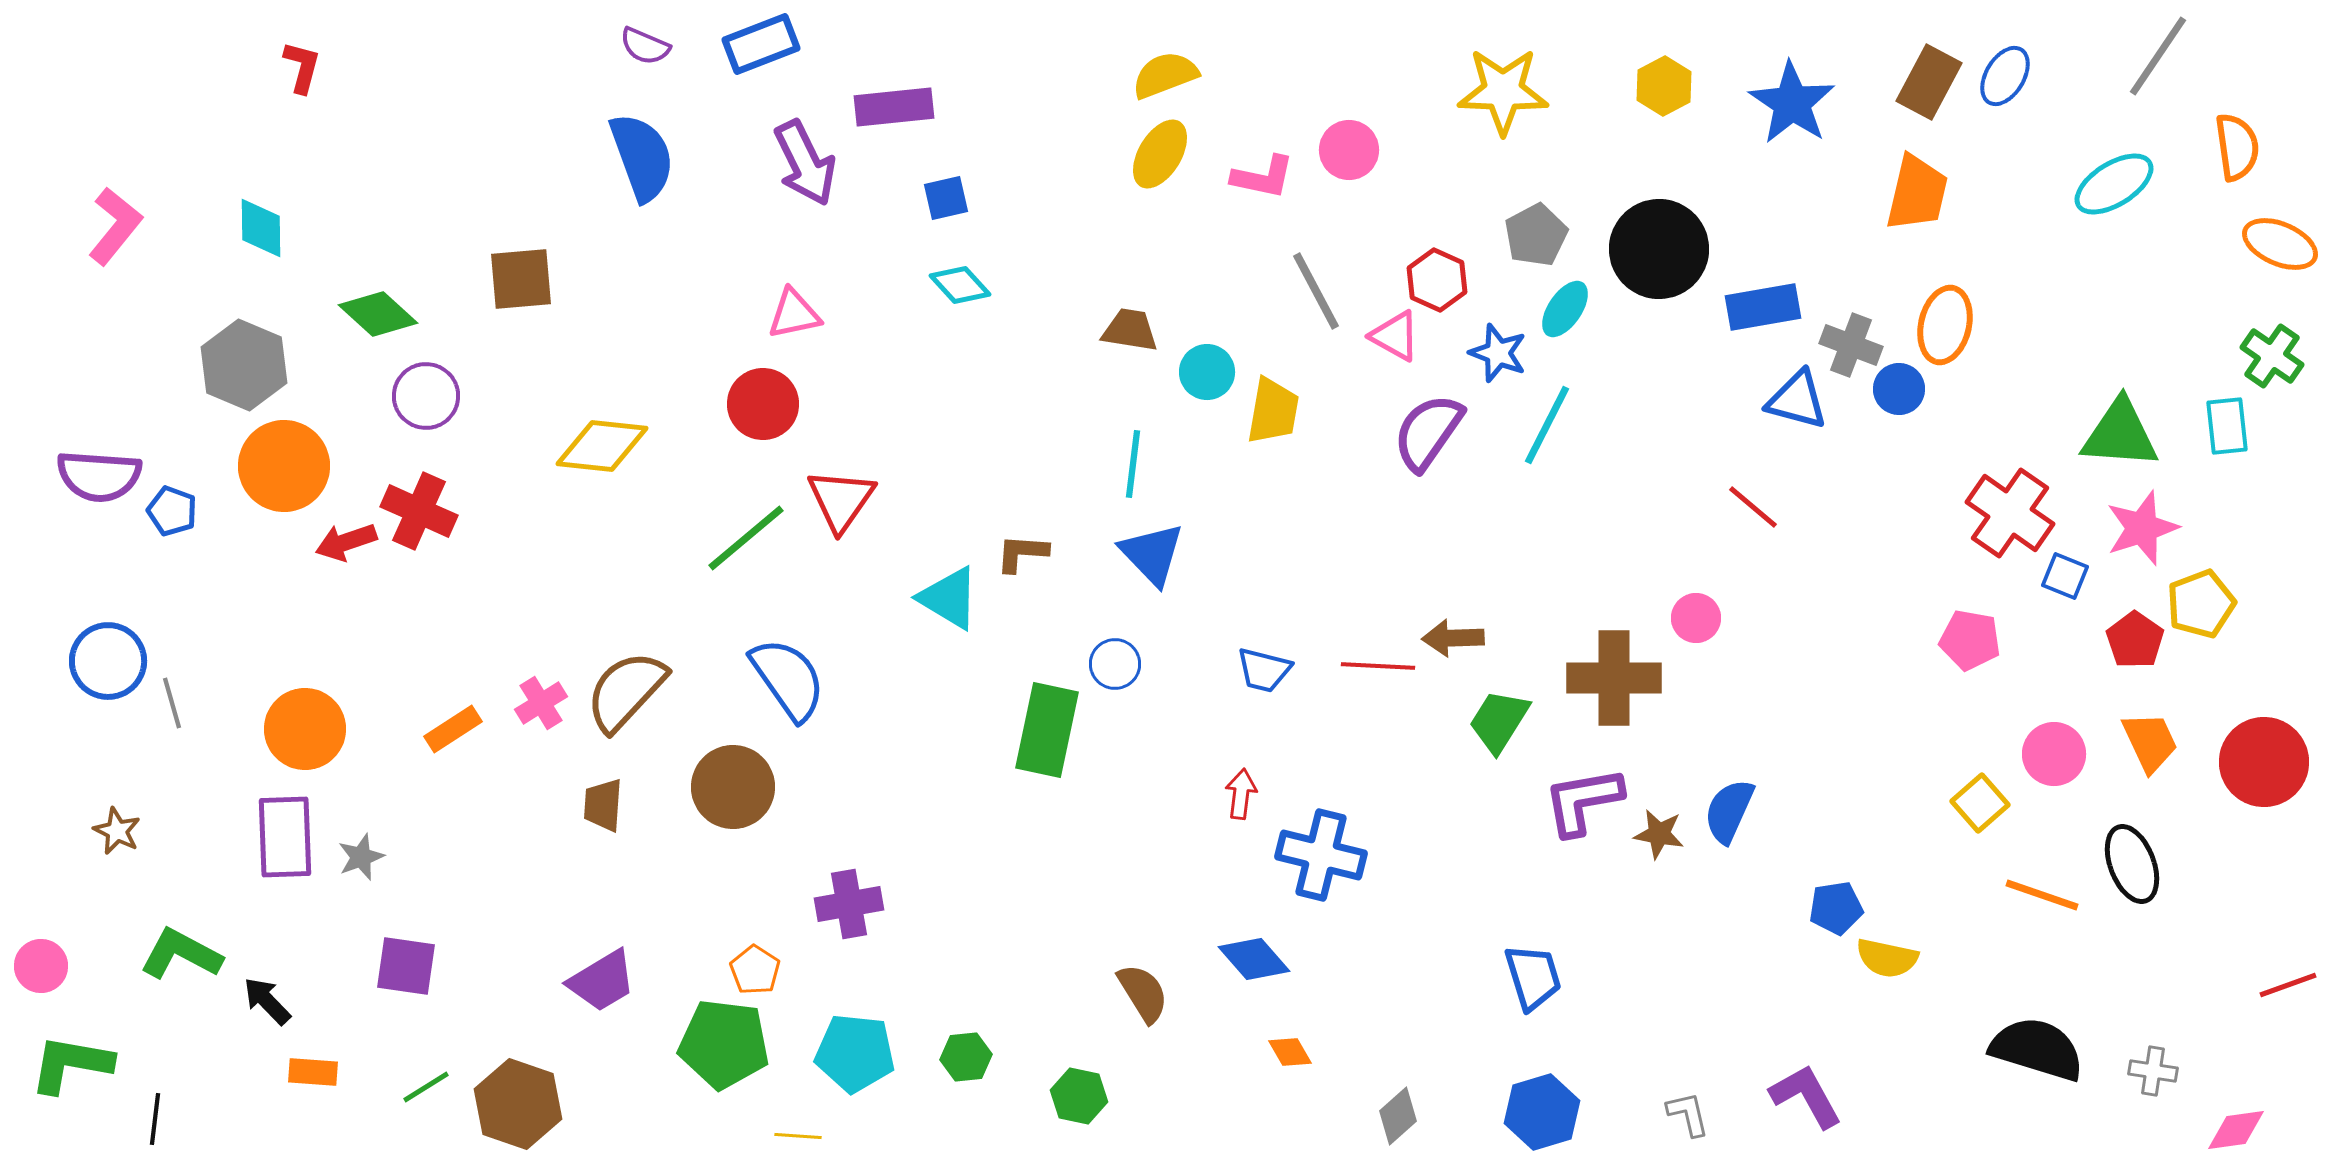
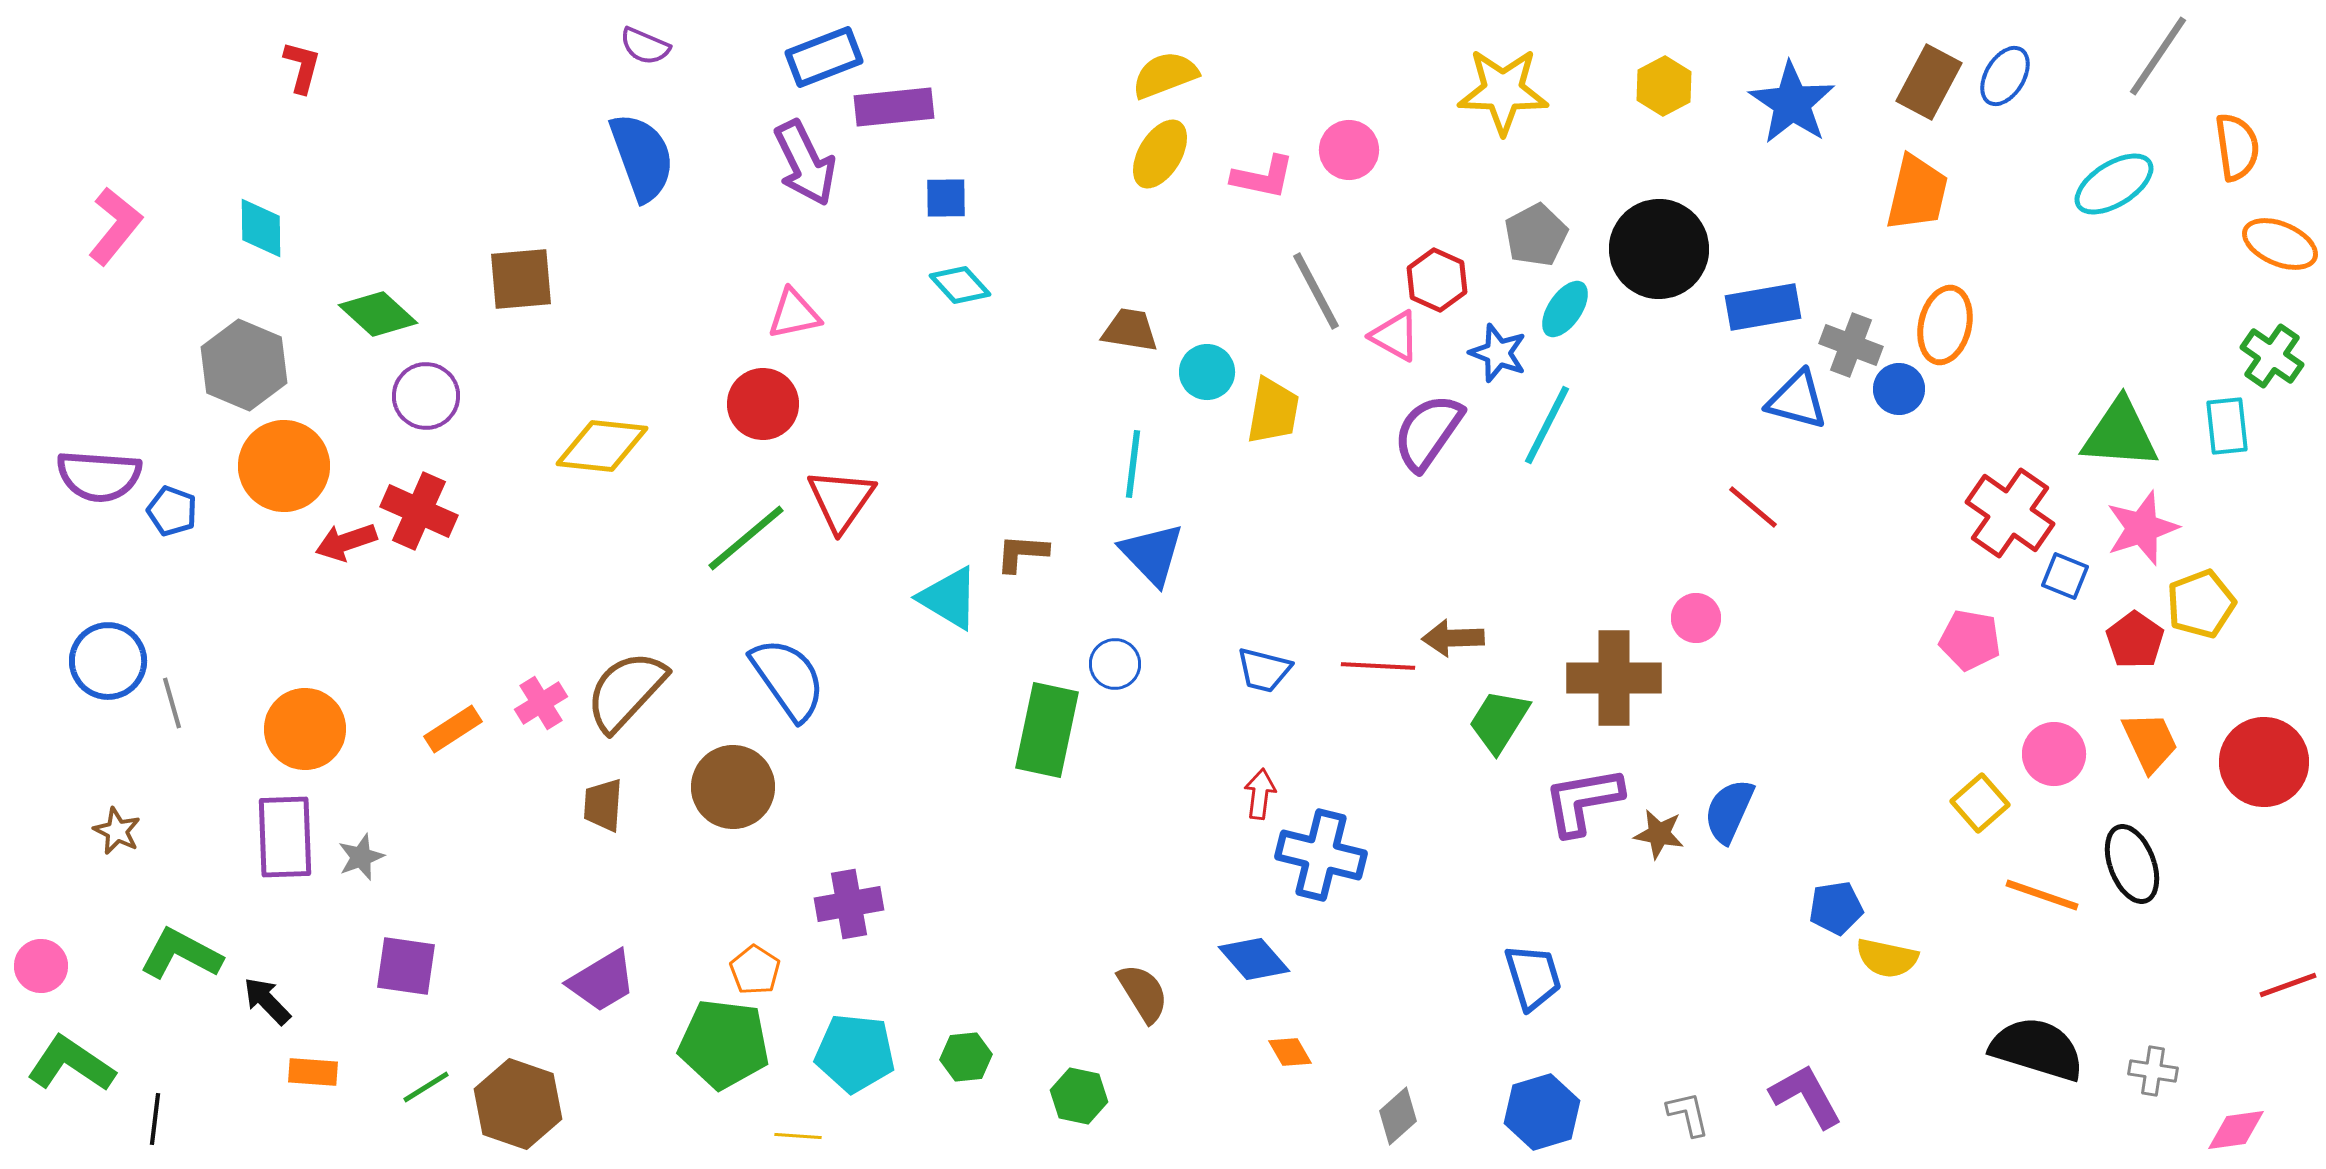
blue rectangle at (761, 44): moved 63 px right, 13 px down
blue square at (946, 198): rotated 12 degrees clockwise
red arrow at (1241, 794): moved 19 px right
green L-shape at (71, 1064): rotated 24 degrees clockwise
